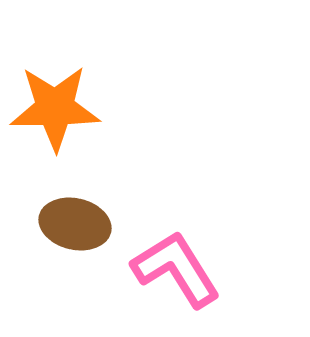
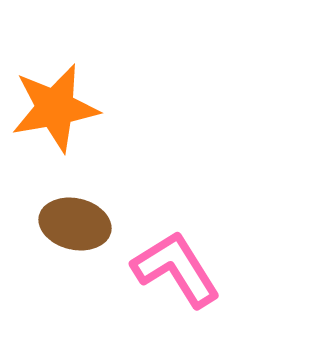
orange star: rotated 10 degrees counterclockwise
